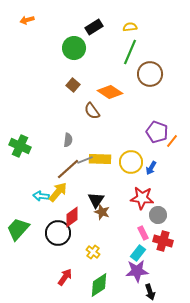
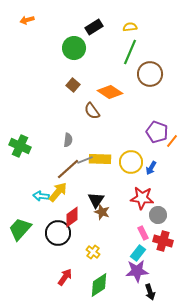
green trapezoid: moved 2 px right
